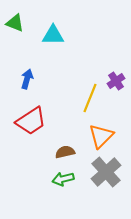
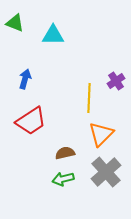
blue arrow: moved 2 px left
yellow line: moved 1 px left; rotated 20 degrees counterclockwise
orange triangle: moved 2 px up
brown semicircle: moved 1 px down
